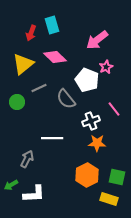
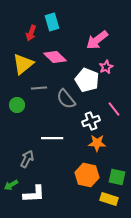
cyan rectangle: moved 3 px up
gray line: rotated 21 degrees clockwise
green circle: moved 3 px down
orange hexagon: rotated 20 degrees counterclockwise
